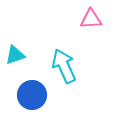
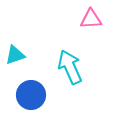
cyan arrow: moved 6 px right, 1 px down
blue circle: moved 1 px left
